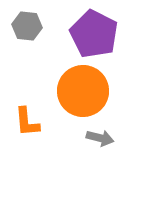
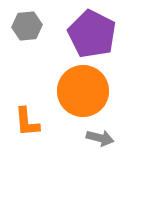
gray hexagon: rotated 12 degrees counterclockwise
purple pentagon: moved 2 px left
